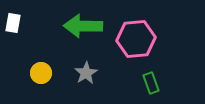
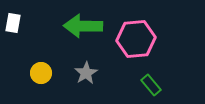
green rectangle: moved 2 px down; rotated 20 degrees counterclockwise
